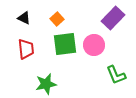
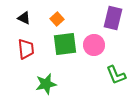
purple rectangle: rotated 30 degrees counterclockwise
